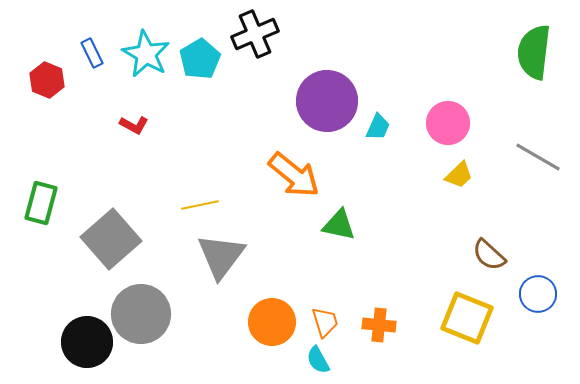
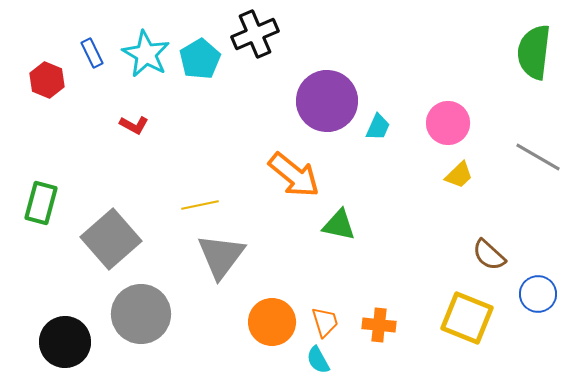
black circle: moved 22 px left
